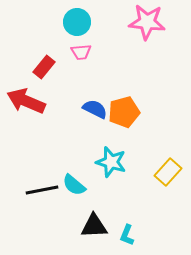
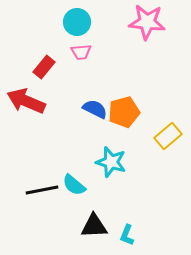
yellow rectangle: moved 36 px up; rotated 8 degrees clockwise
